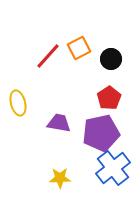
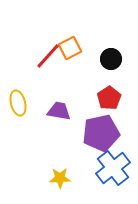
orange square: moved 9 px left
purple trapezoid: moved 12 px up
